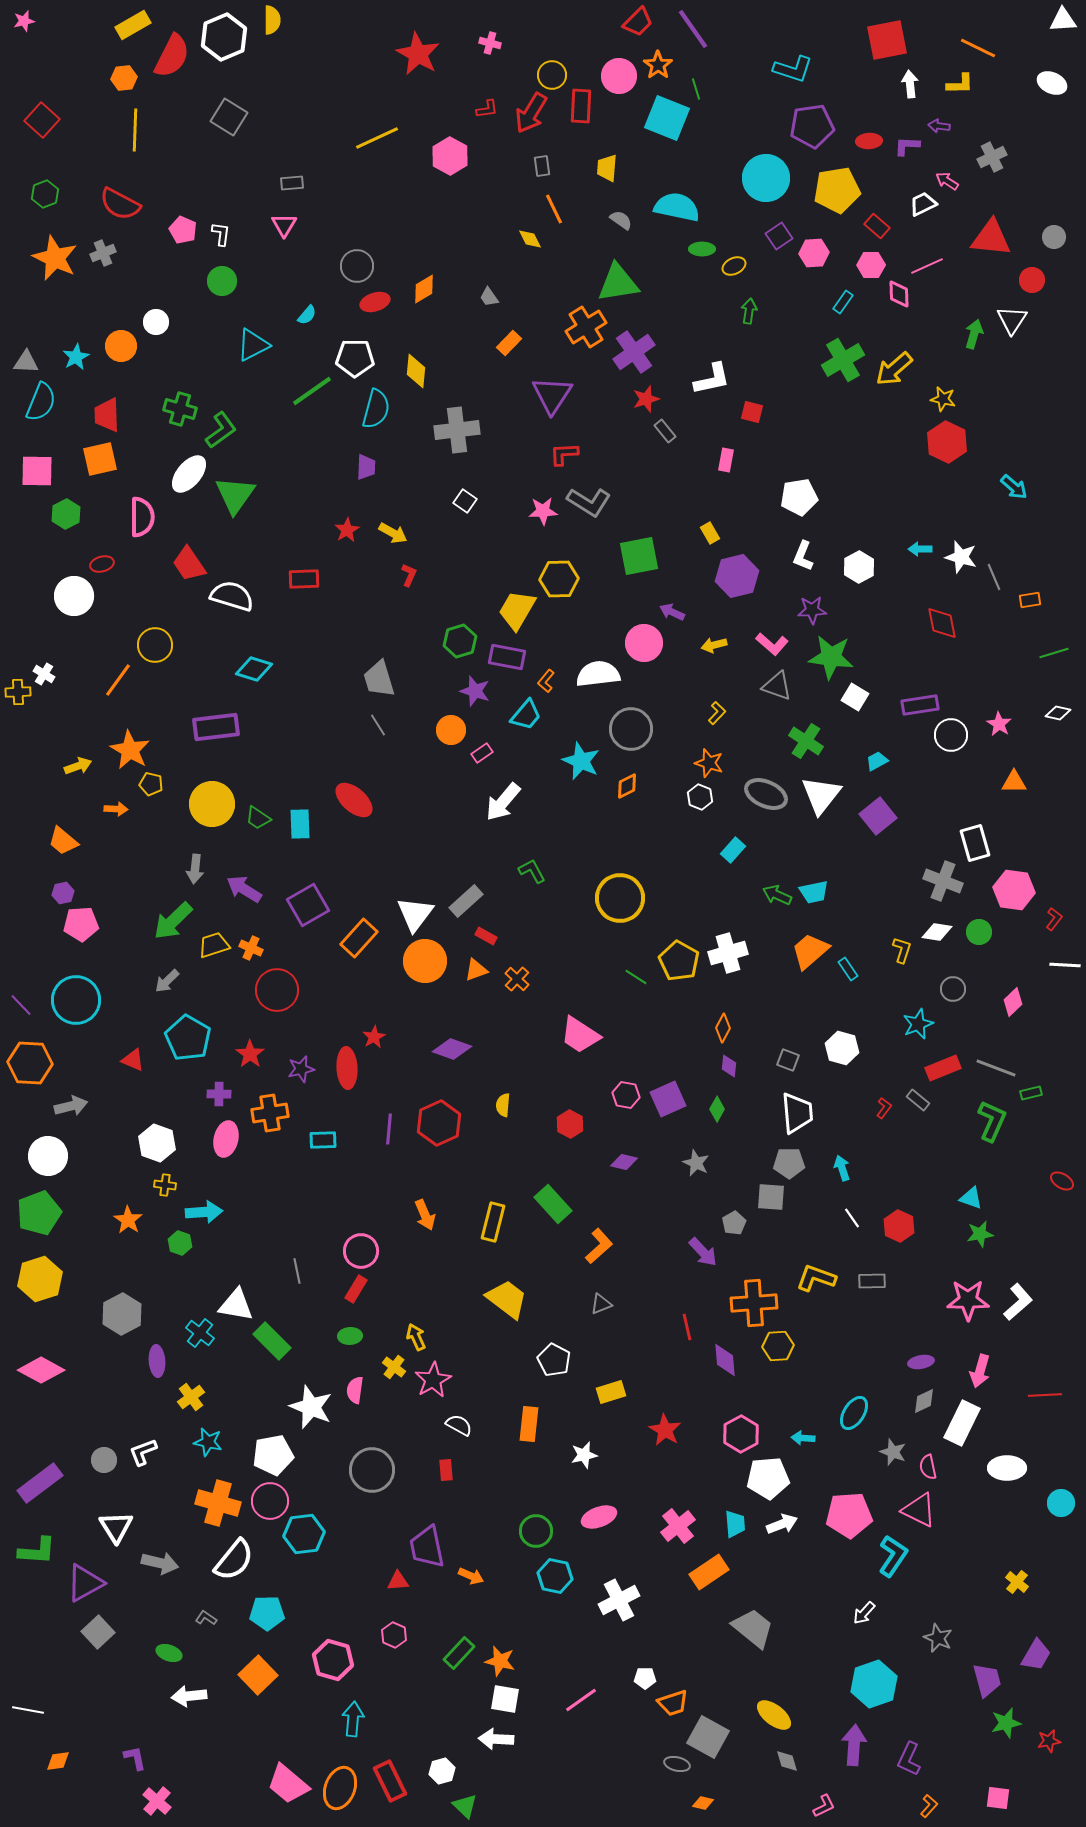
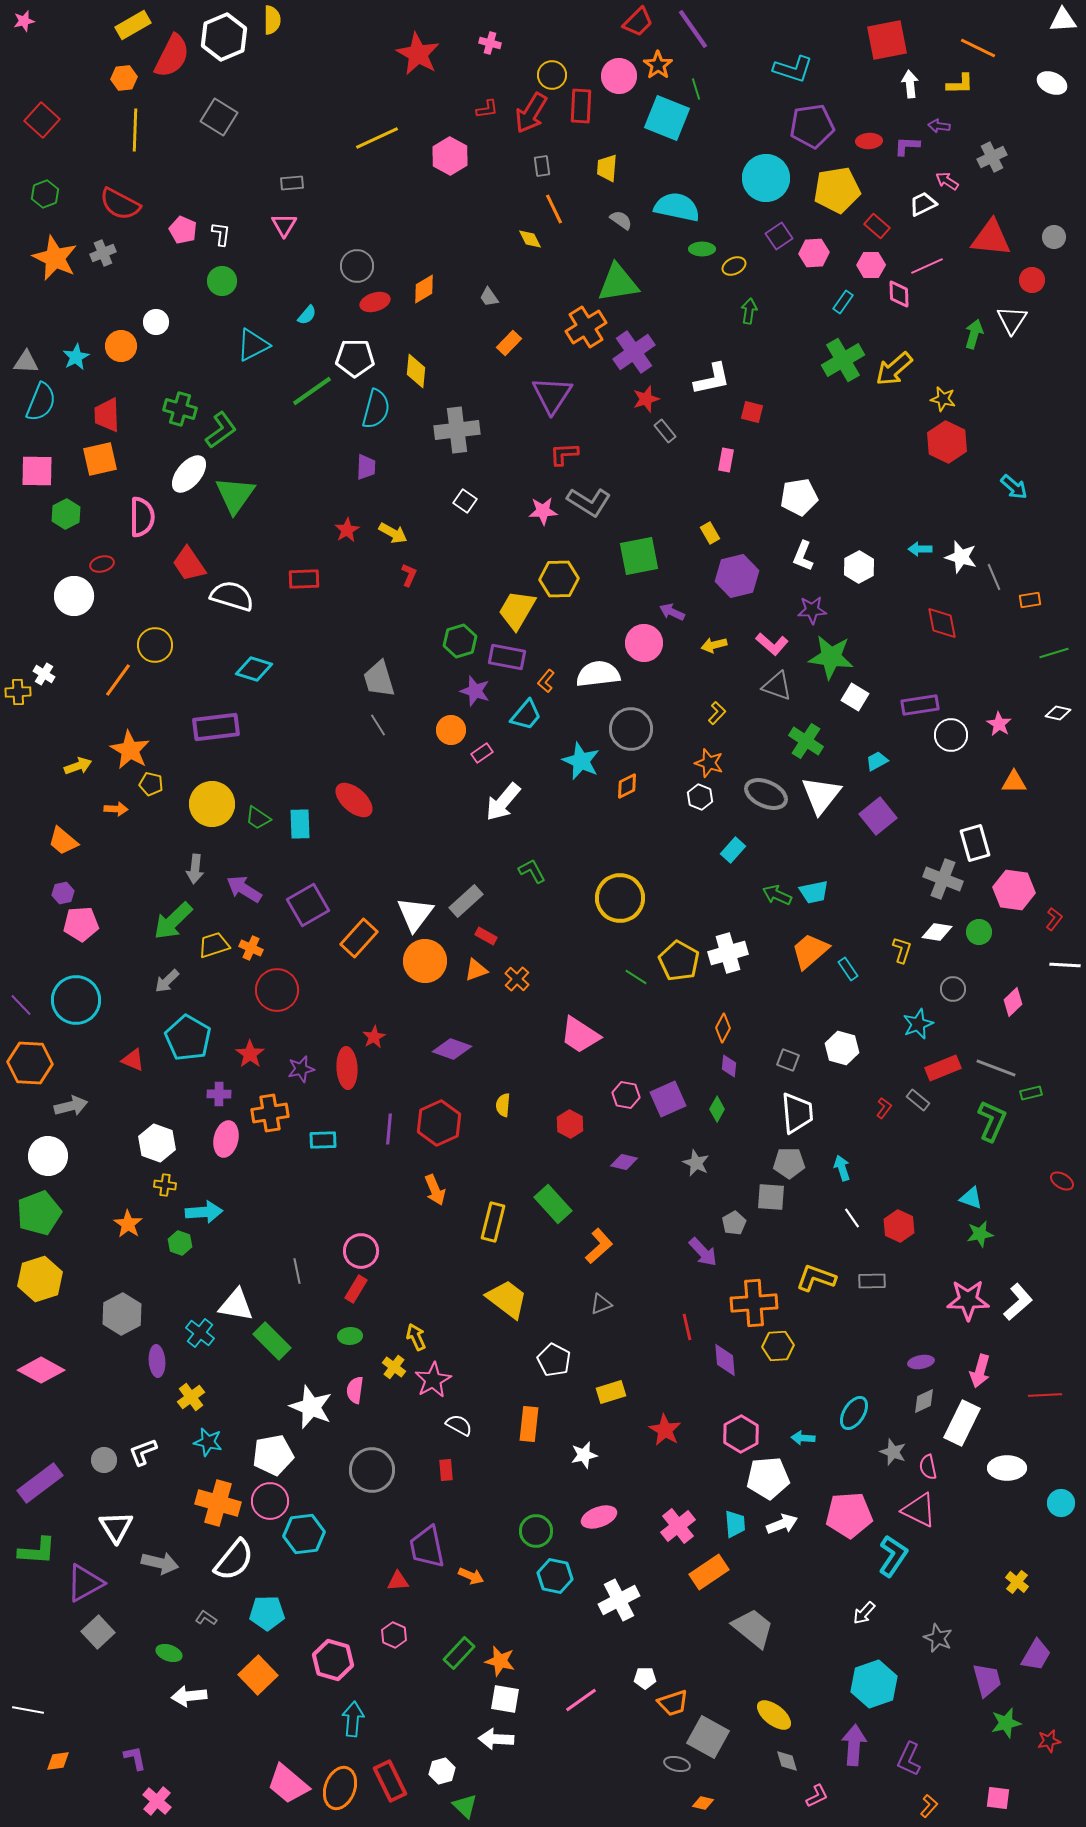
gray square at (229, 117): moved 10 px left
gray cross at (943, 881): moved 2 px up
orange arrow at (425, 1215): moved 10 px right, 25 px up
orange star at (128, 1220): moved 4 px down
pink L-shape at (824, 1806): moved 7 px left, 10 px up
